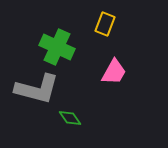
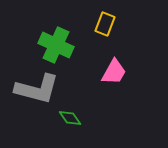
green cross: moved 1 px left, 2 px up
